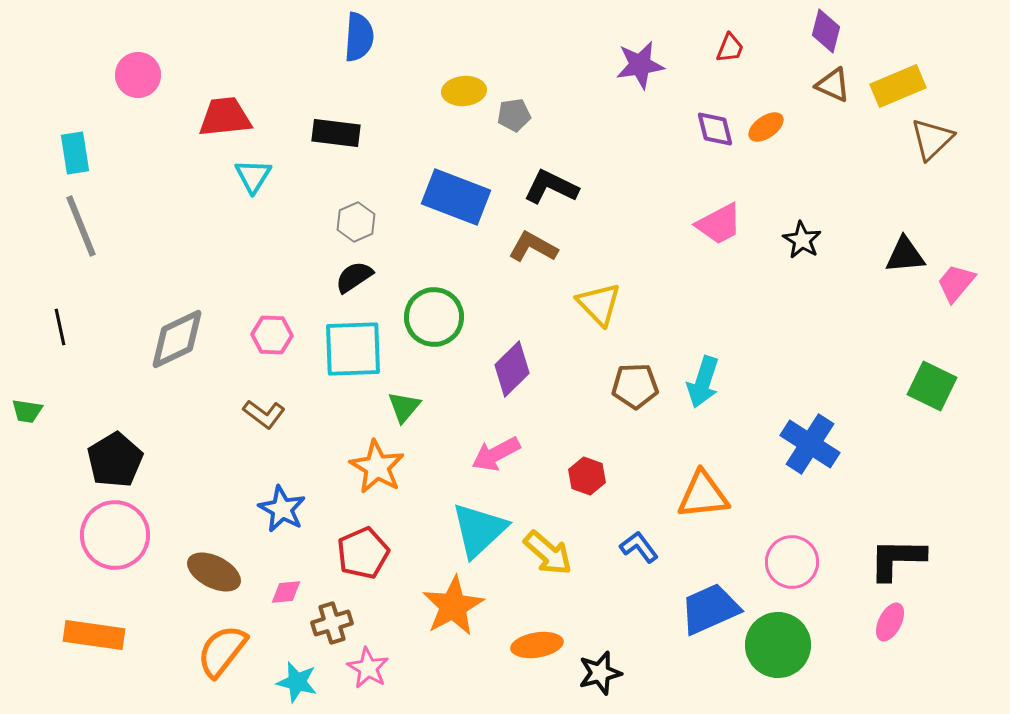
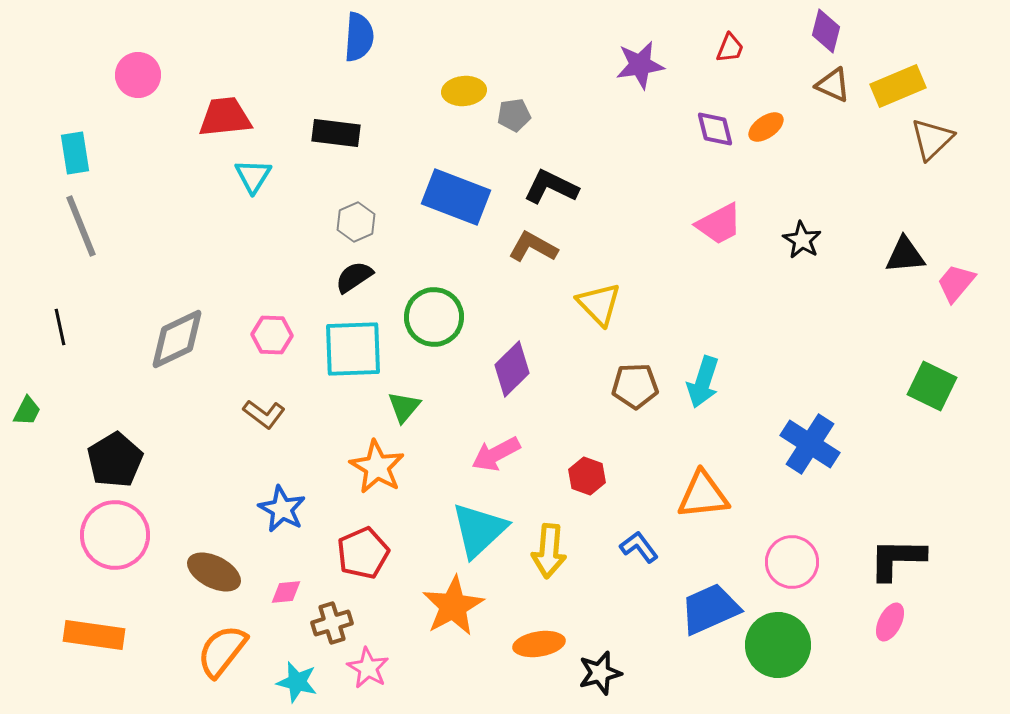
green trapezoid at (27, 411): rotated 72 degrees counterclockwise
yellow arrow at (548, 553): moved 1 px right, 2 px up; rotated 54 degrees clockwise
orange ellipse at (537, 645): moved 2 px right, 1 px up
